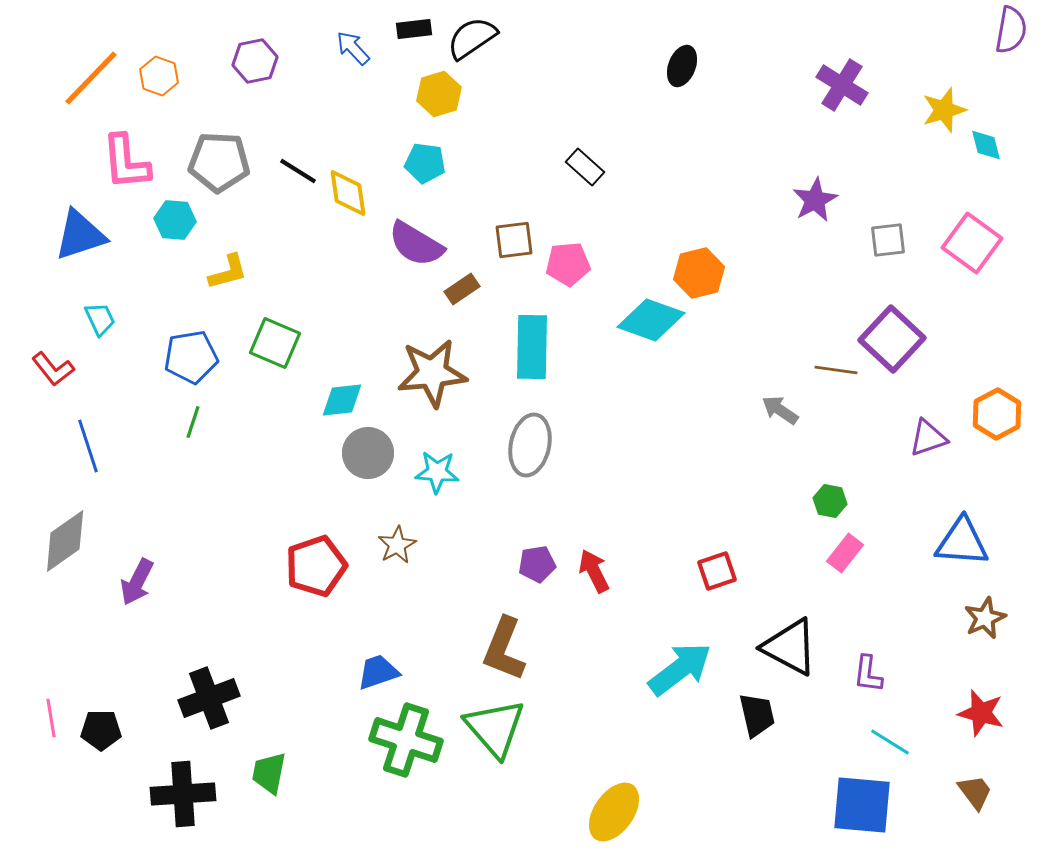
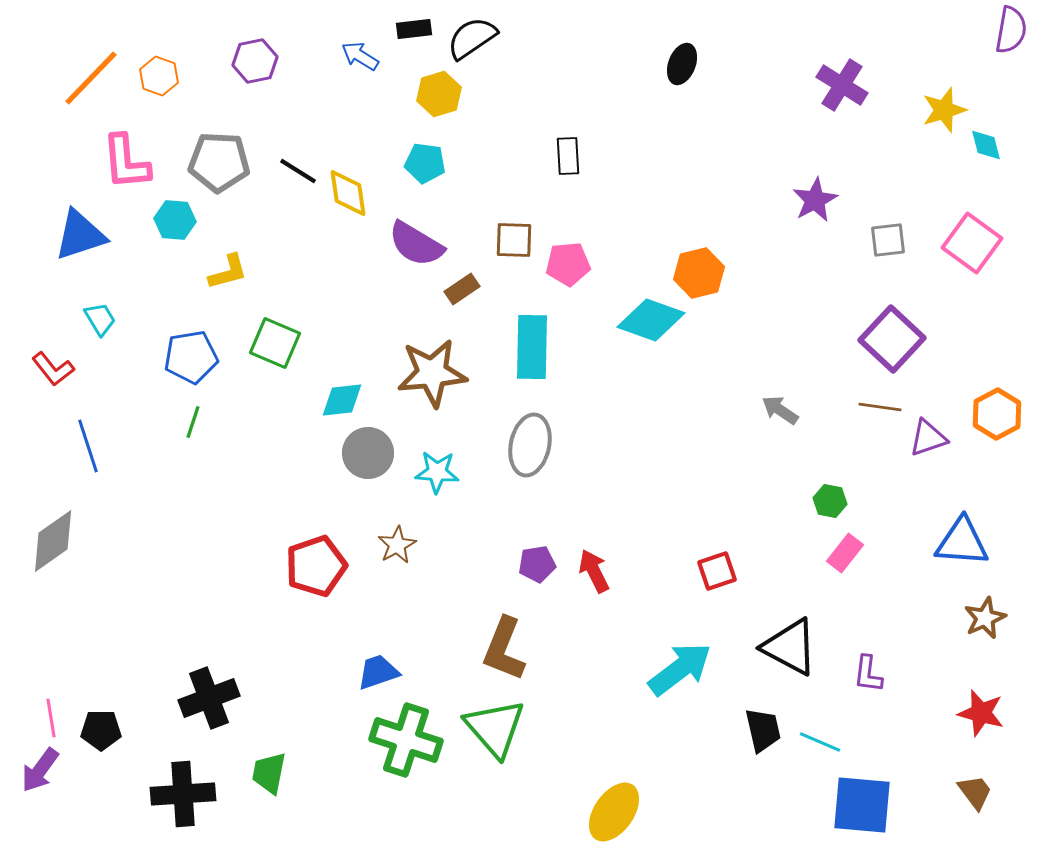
blue arrow at (353, 48): moved 7 px right, 8 px down; rotated 15 degrees counterclockwise
black ellipse at (682, 66): moved 2 px up
black rectangle at (585, 167): moved 17 px left, 11 px up; rotated 45 degrees clockwise
brown square at (514, 240): rotated 9 degrees clockwise
cyan trapezoid at (100, 319): rotated 6 degrees counterclockwise
brown line at (836, 370): moved 44 px right, 37 px down
gray diamond at (65, 541): moved 12 px left
purple arrow at (137, 582): moved 97 px left, 188 px down; rotated 9 degrees clockwise
black trapezoid at (757, 715): moved 6 px right, 15 px down
cyan line at (890, 742): moved 70 px left; rotated 9 degrees counterclockwise
